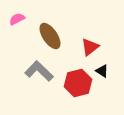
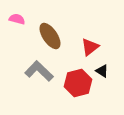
pink semicircle: rotated 42 degrees clockwise
